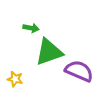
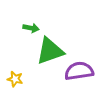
green triangle: moved 1 px right, 1 px up
purple semicircle: rotated 32 degrees counterclockwise
